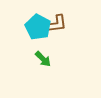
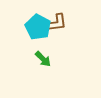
brown L-shape: moved 1 px up
